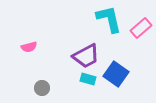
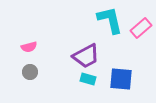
cyan L-shape: moved 1 px right, 1 px down
blue square: moved 5 px right, 5 px down; rotated 30 degrees counterclockwise
gray circle: moved 12 px left, 16 px up
